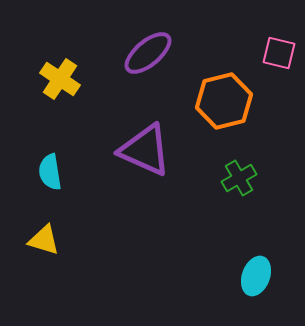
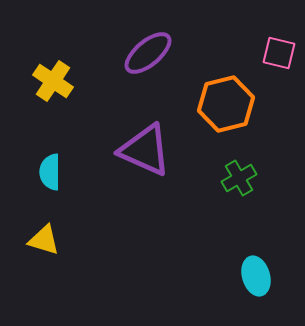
yellow cross: moved 7 px left, 2 px down
orange hexagon: moved 2 px right, 3 px down
cyan semicircle: rotated 9 degrees clockwise
cyan ellipse: rotated 36 degrees counterclockwise
